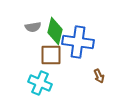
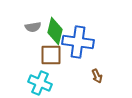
brown arrow: moved 2 px left
